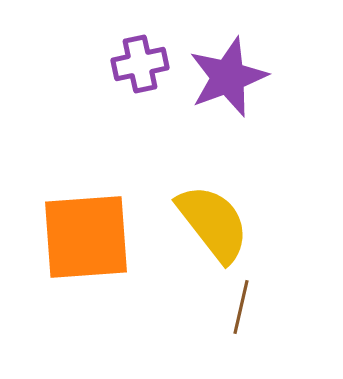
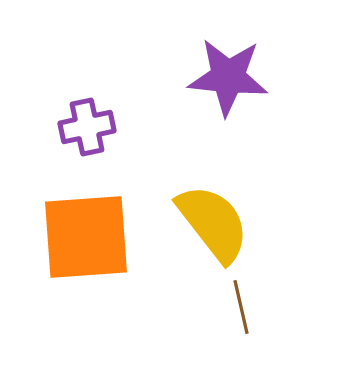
purple cross: moved 53 px left, 63 px down
purple star: rotated 26 degrees clockwise
brown line: rotated 26 degrees counterclockwise
